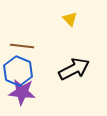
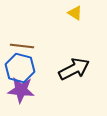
yellow triangle: moved 5 px right, 6 px up; rotated 14 degrees counterclockwise
blue hexagon: moved 2 px right, 3 px up; rotated 8 degrees counterclockwise
purple star: moved 1 px left, 2 px up
